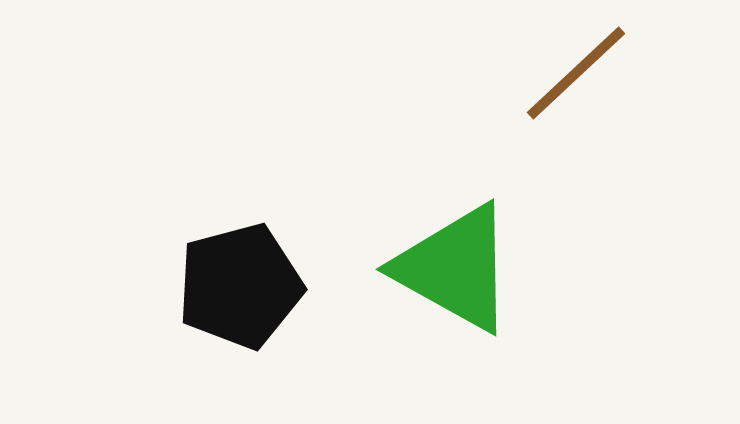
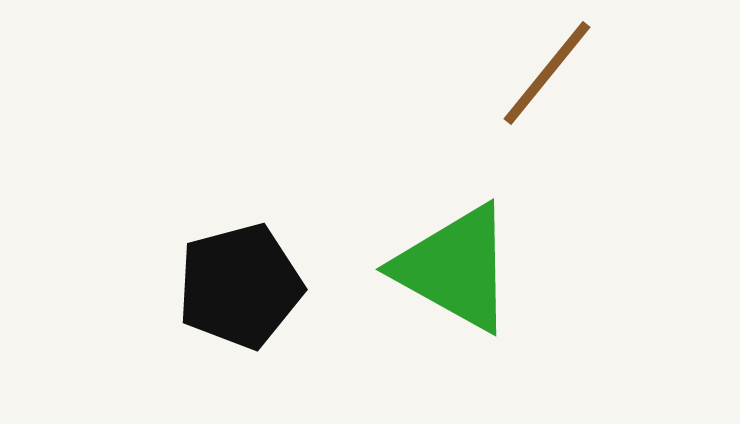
brown line: moved 29 px left; rotated 8 degrees counterclockwise
